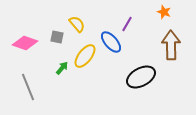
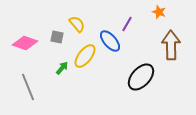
orange star: moved 5 px left
blue ellipse: moved 1 px left, 1 px up
black ellipse: rotated 20 degrees counterclockwise
